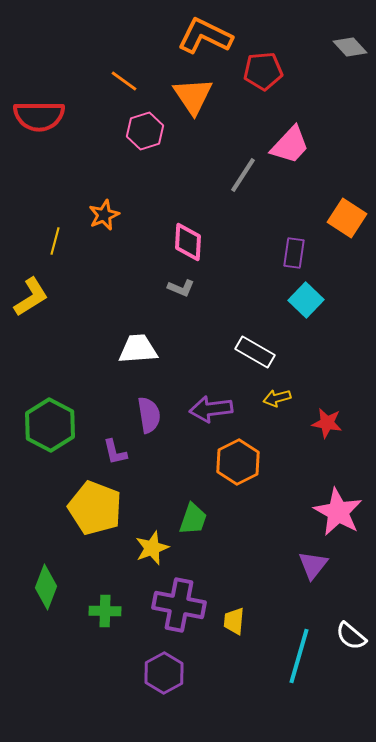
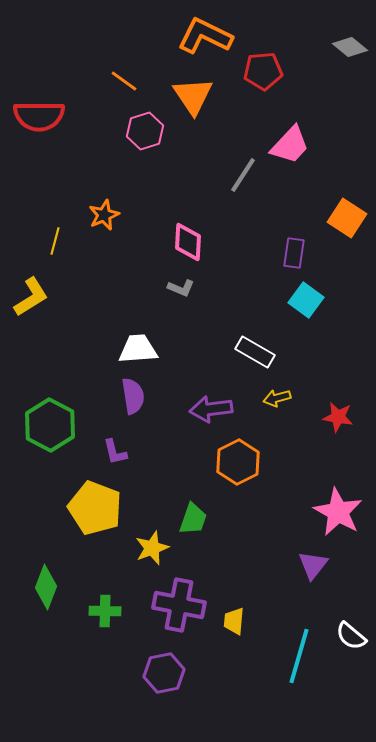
gray diamond: rotated 8 degrees counterclockwise
cyan square: rotated 8 degrees counterclockwise
purple semicircle: moved 16 px left, 19 px up
red star: moved 11 px right, 6 px up
purple hexagon: rotated 18 degrees clockwise
